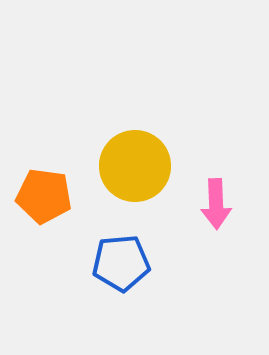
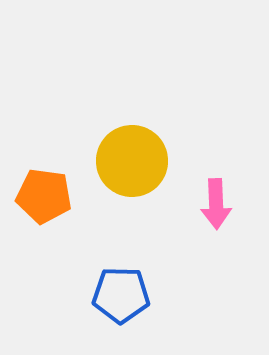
yellow circle: moved 3 px left, 5 px up
blue pentagon: moved 32 px down; rotated 6 degrees clockwise
